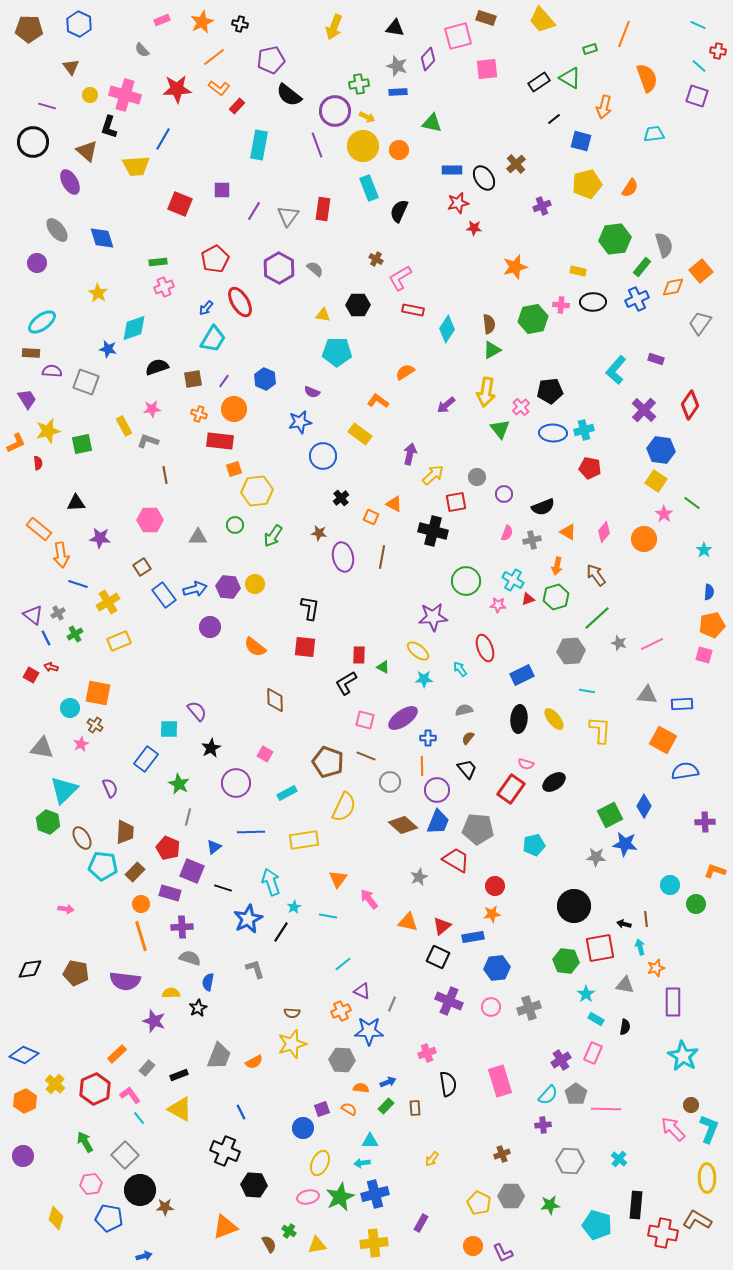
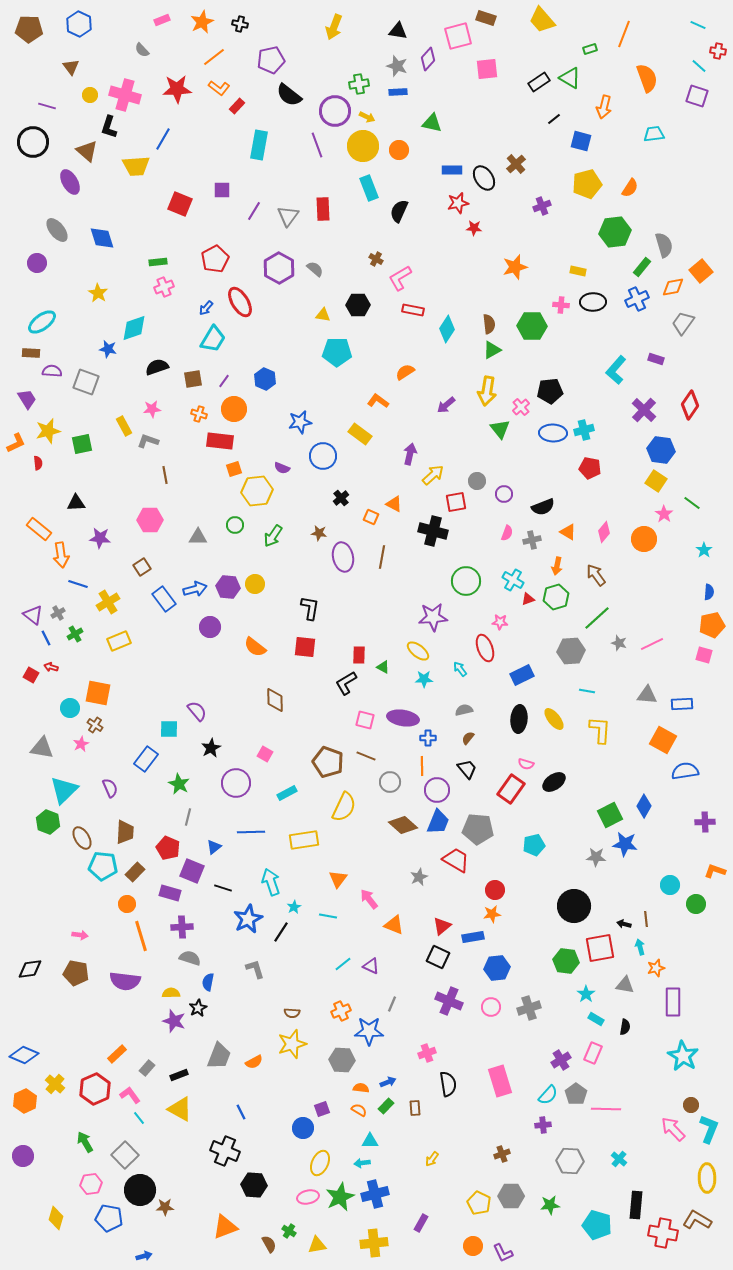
black triangle at (395, 28): moved 3 px right, 3 px down
red rectangle at (323, 209): rotated 10 degrees counterclockwise
green hexagon at (615, 239): moved 7 px up
green hexagon at (533, 319): moved 1 px left, 7 px down; rotated 12 degrees clockwise
gray trapezoid at (700, 323): moved 17 px left
purple semicircle at (312, 392): moved 30 px left, 76 px down
yellow arrow at (486, 392): moved 1 px right, 1 px up
gray circle at (477, 477): moved 4 px down
blue rectangle at (164, 595): moved 4 px down
pink star at (498, 605): moved 2 px right, 17 px down
purple ellipse at (403, 718): rotated 44 degrees clockwise
red circle at (495, 886): moved 4 px down
orange circle at (141, 904): moved 14 px left
pink arrow at (66, 909): moved 14 px right, 26 px down
orange triangle at (408, 922): moved 14 px left, 3 px down; rotated 10 degrees clockwise
purple triangle at (362, 991): moved 9 px right, 25 px up
purple star at (154, 1021): moved 20 px right
orange semicircle at (349, 1109): moved 10 px right, 1 px down
